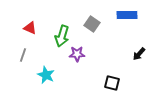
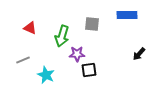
gray square: rotated 28 degrees counterclockwise
gray line: moved 5 px down; rotated 48 degrees clockwise
black square: moved 23 px left, 13 px up; rotated 21 degrees counterclockwise
